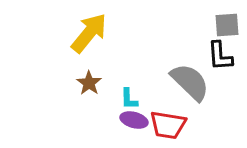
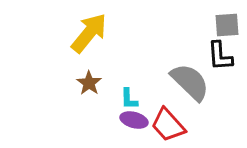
red trapezoid: rotated 39 degrees clockwise
